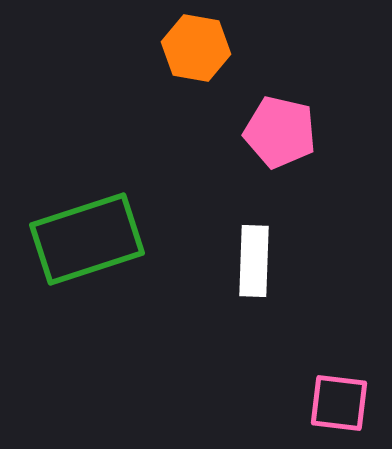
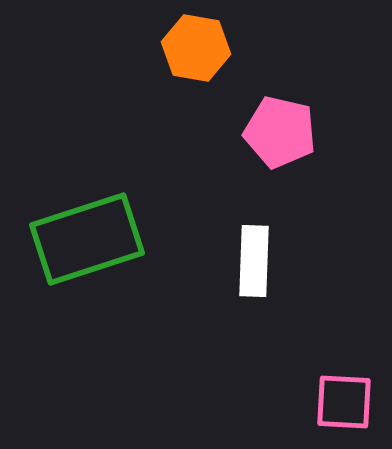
pink square: moved 5 px right, 1 px up; rotated 4 degrees counterclockwise
